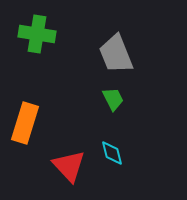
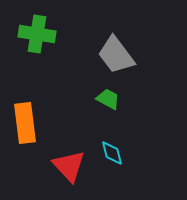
gray trapezoid: moved 1 px down; rotated 15 degrees counterclockwise
green trapezoid: moved 5 px left; rotated 35 degrees counterclockwise
orange rectangle: rotated 24 degrees counterclockwise
